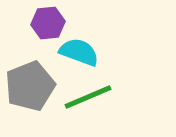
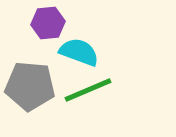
gray pentagon: rotated 27 degrees clockwise
green line: moved 7 px up
